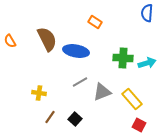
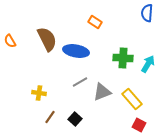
cyan arrow: moved 1 px right, 1 px down; rotated 42 degrees counterclockwise
